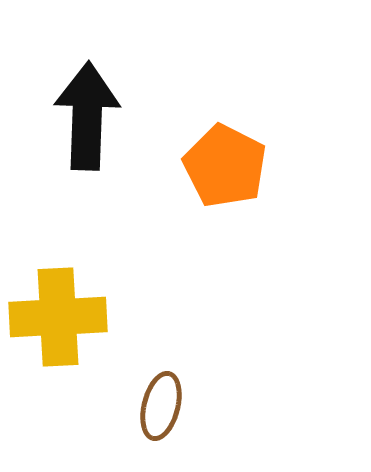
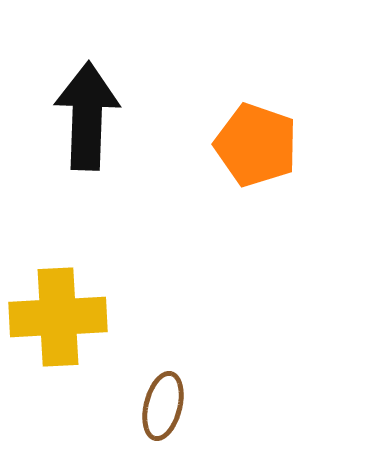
orange pentagon: moved 31 px right, 21 px up; rotated 8 degrees counterclockwise
brown ellipse: moved 2 px right
